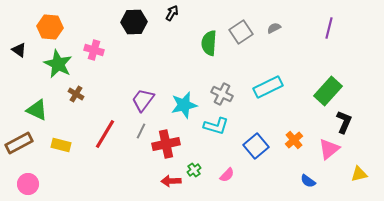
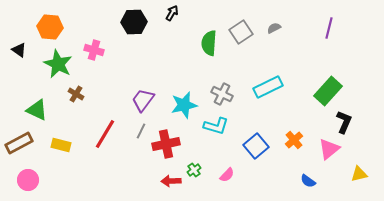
pink circle: moved 4 px up
